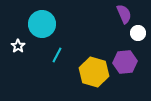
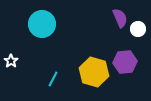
purple semicircle: moved 4 px left, 4 px down
white circle: moved 4 px up
white star: moved 7 px left, 15 px down
cyan line: moved 4 px left, 24 px down
